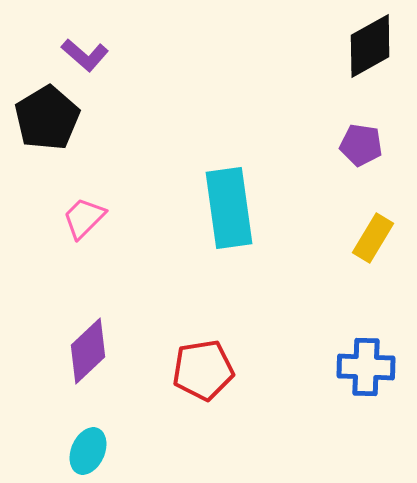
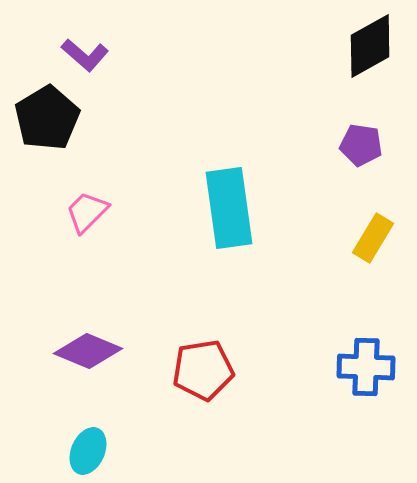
pink trapezoid: moved 3 px right, 6 px up
purple diamond: rotated 66 degrees clockwise
